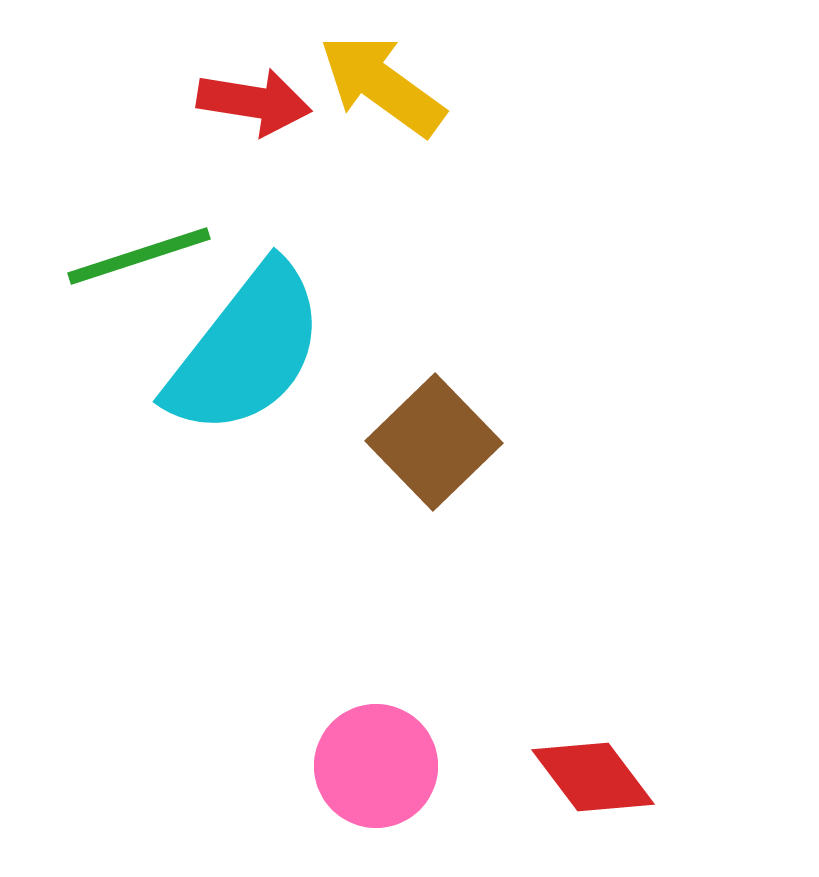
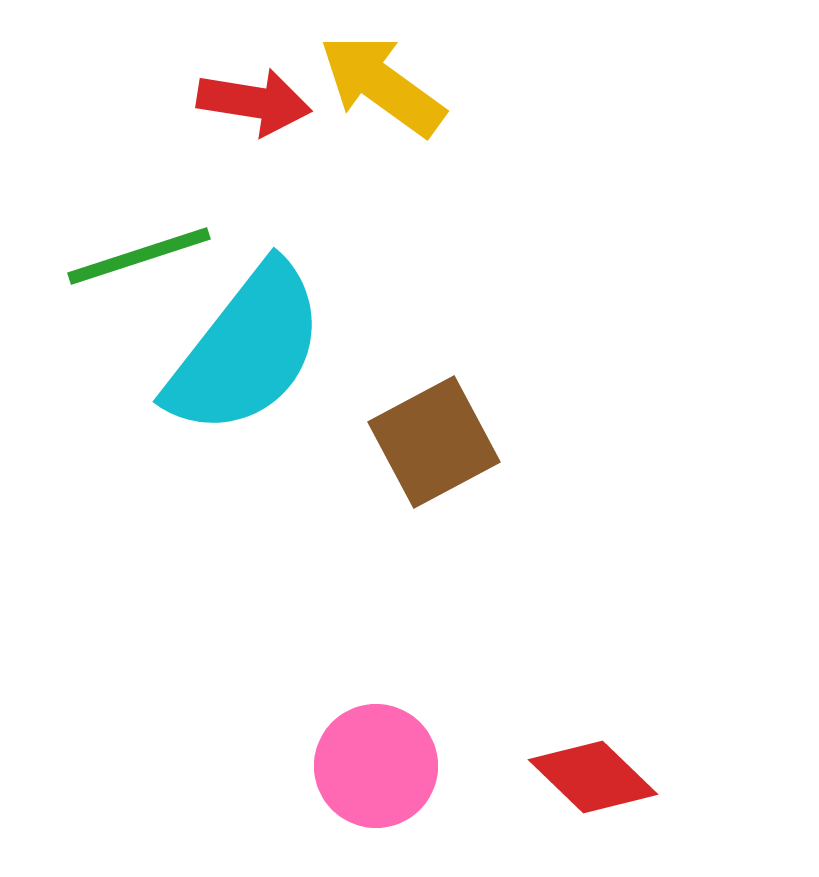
brown square: rotated 16 degrees clockwise
red diamond: rotated 9 degrees counterclockwise
